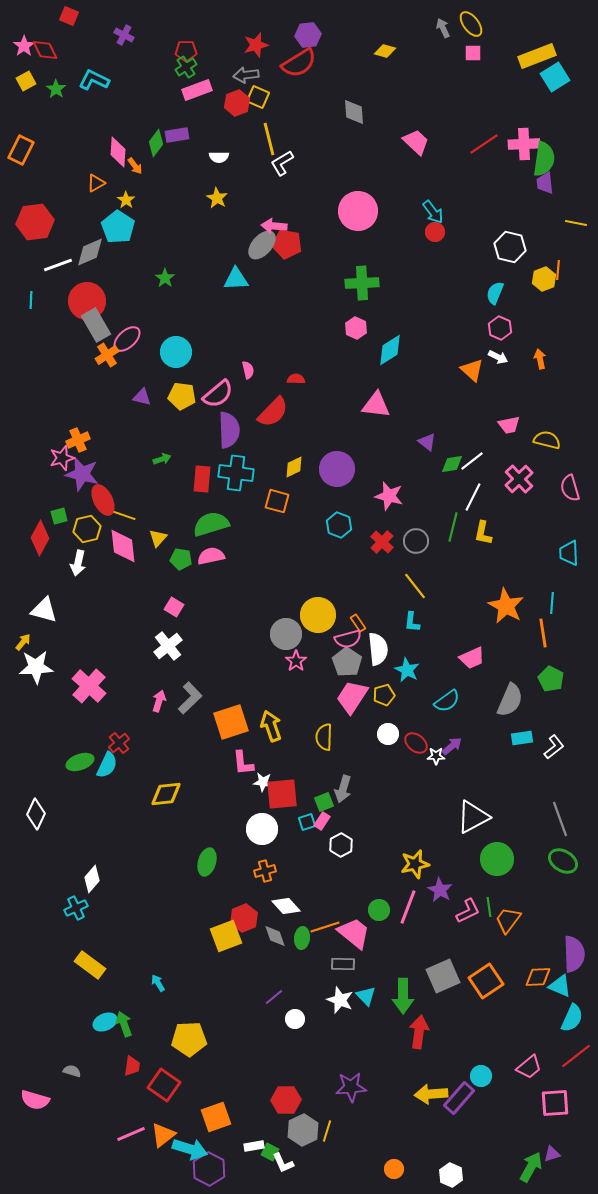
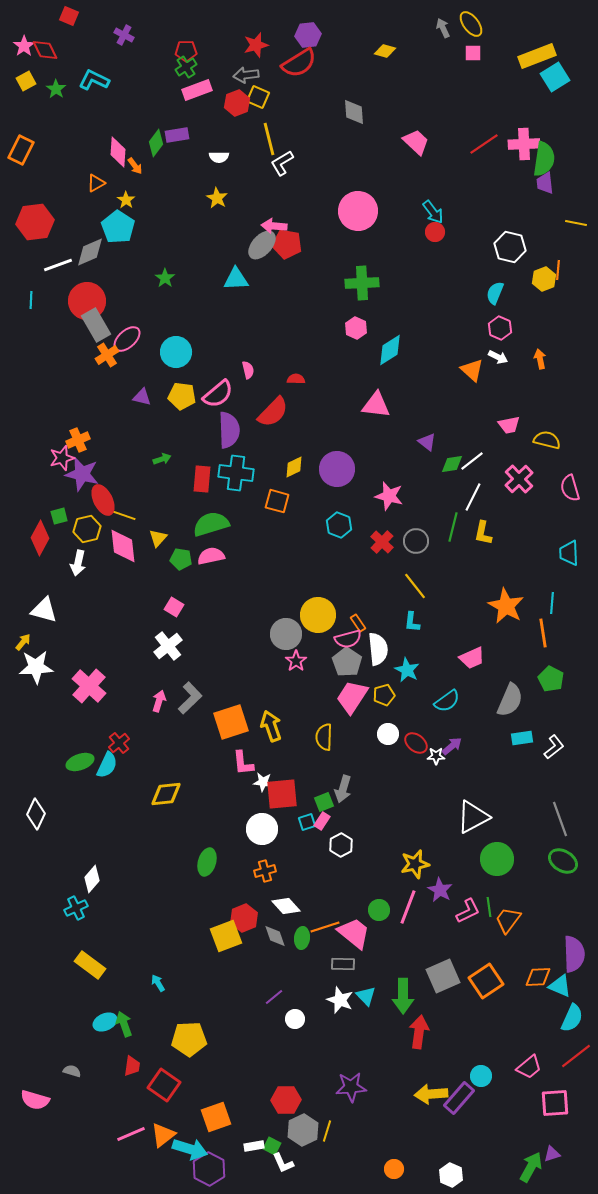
green square at (270, 1152): moved 2 px right, 6 px up
